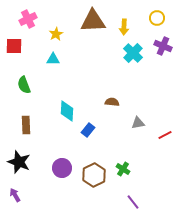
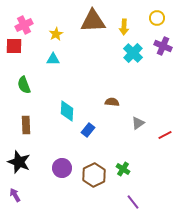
pink cross: moved 4 px left, 6 px down
gray triangle: rotated 24 degrees counterclockwise
